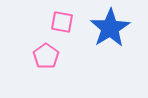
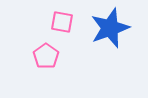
blue star: rotated 12 degrees clockwise
